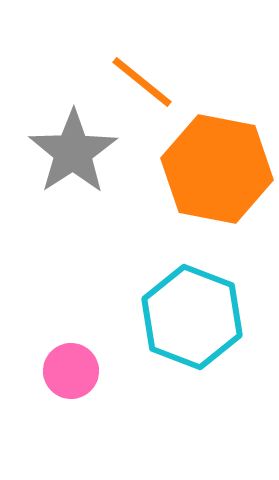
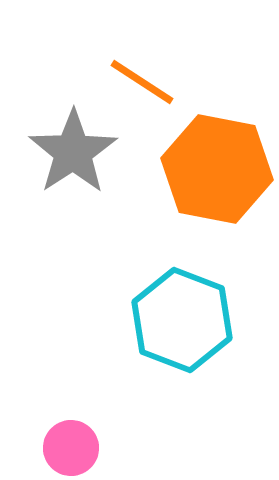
orange line: rotated 6 degrees counterclockwise
cyan hexagon: moved 10 px left, 3 px down
pink circle: moved 77 px down
